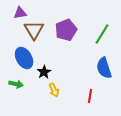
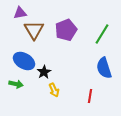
blue ellipse: moved 3 px down; rotated 30 degrees counterclockwise
